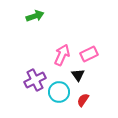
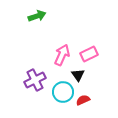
green arrow: moved 2 px right
cyan circle: moved 4 px right
red semicircle: rotated 32 degrees clockwise
